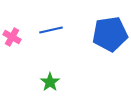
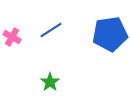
blue line: rotated 20 degrees counterclockwise
